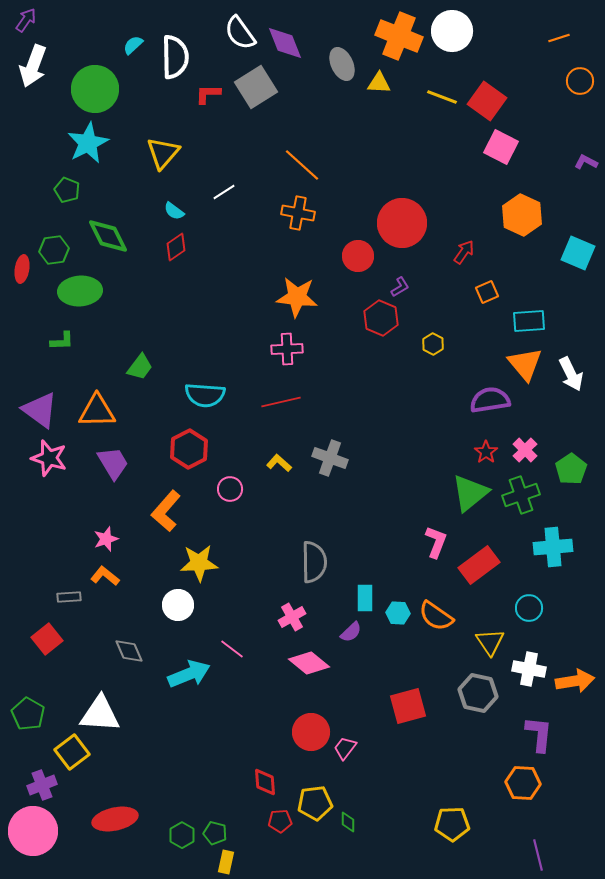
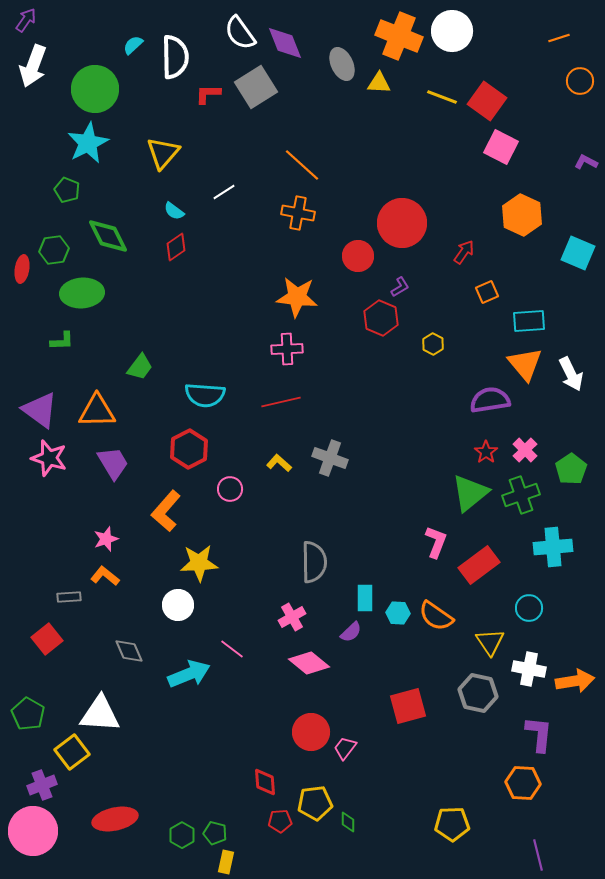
green ellipse at (80, 291): moved 2 px right, 2 px down
